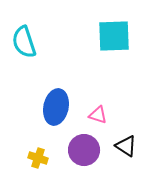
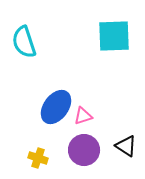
blue ellipse: rotated 24 degrees clockwise
pink triangle: moved 15 px left, 1 px down; rotated 36 degrees counterclockwise
